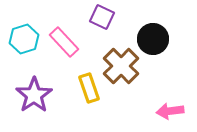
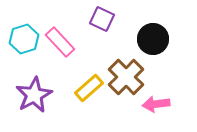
purple square: moved 2 px down
pink rectangle: moved 4 px left
brown cross: moved 5 px right, 11 px down
yellow rectangle: rotated 68 degrees clockwise
purple star: rotated 6 degrees clockwise
pink arrow: moved 14 px left, 7 px up
